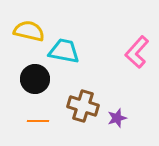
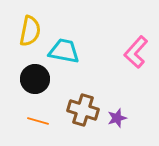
yellow semicircle: moved 1 px right; rotated 88 degrees clockwise
pink L-shape: moved 1 px left
brown cross: moved 4 px down
orange line: rotated 15 degrees clockwise
